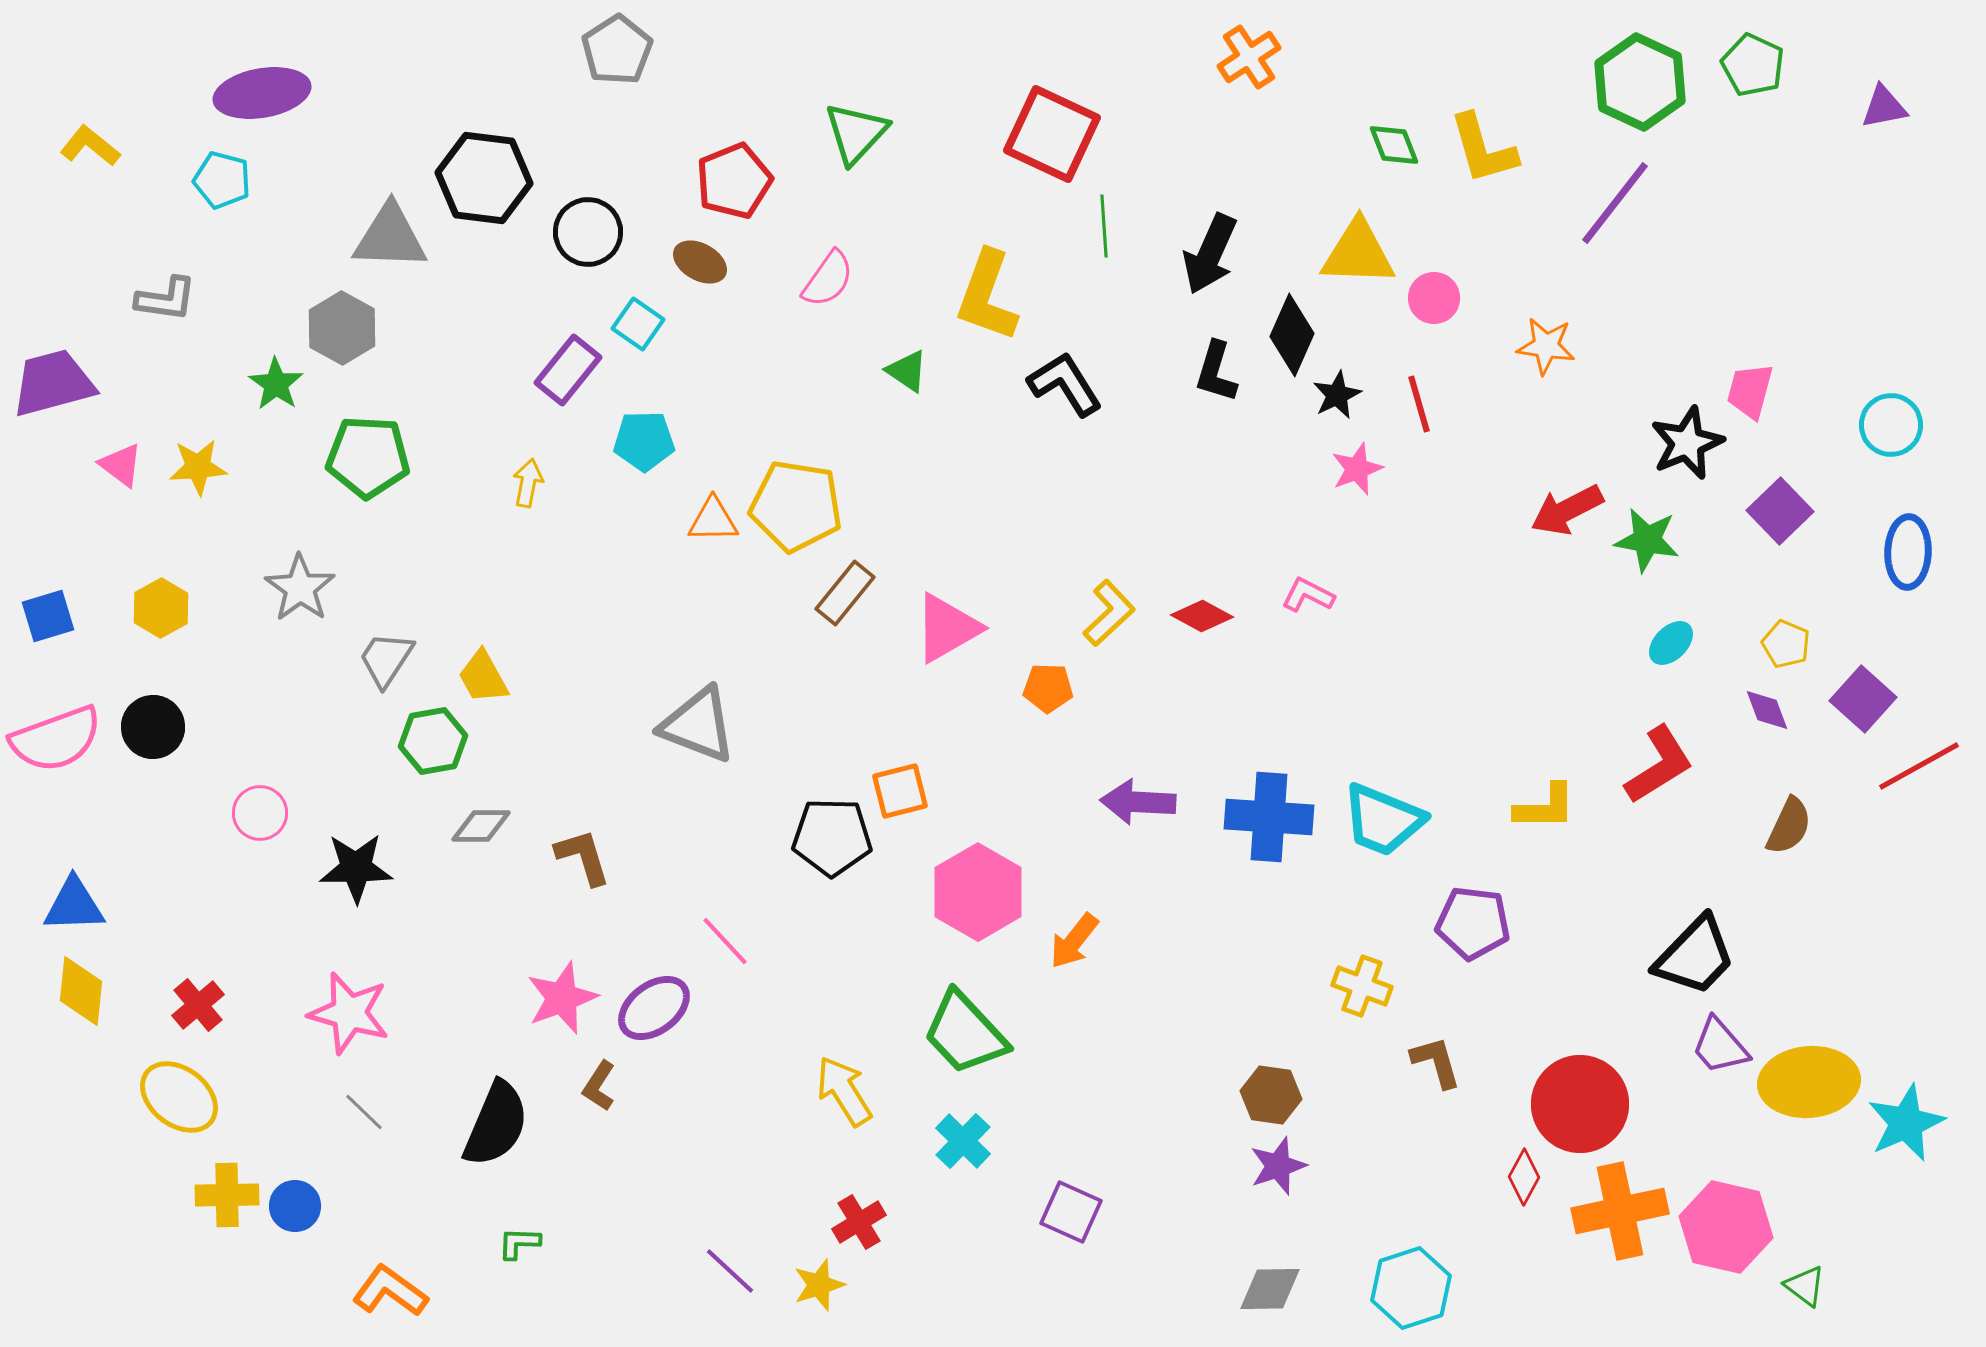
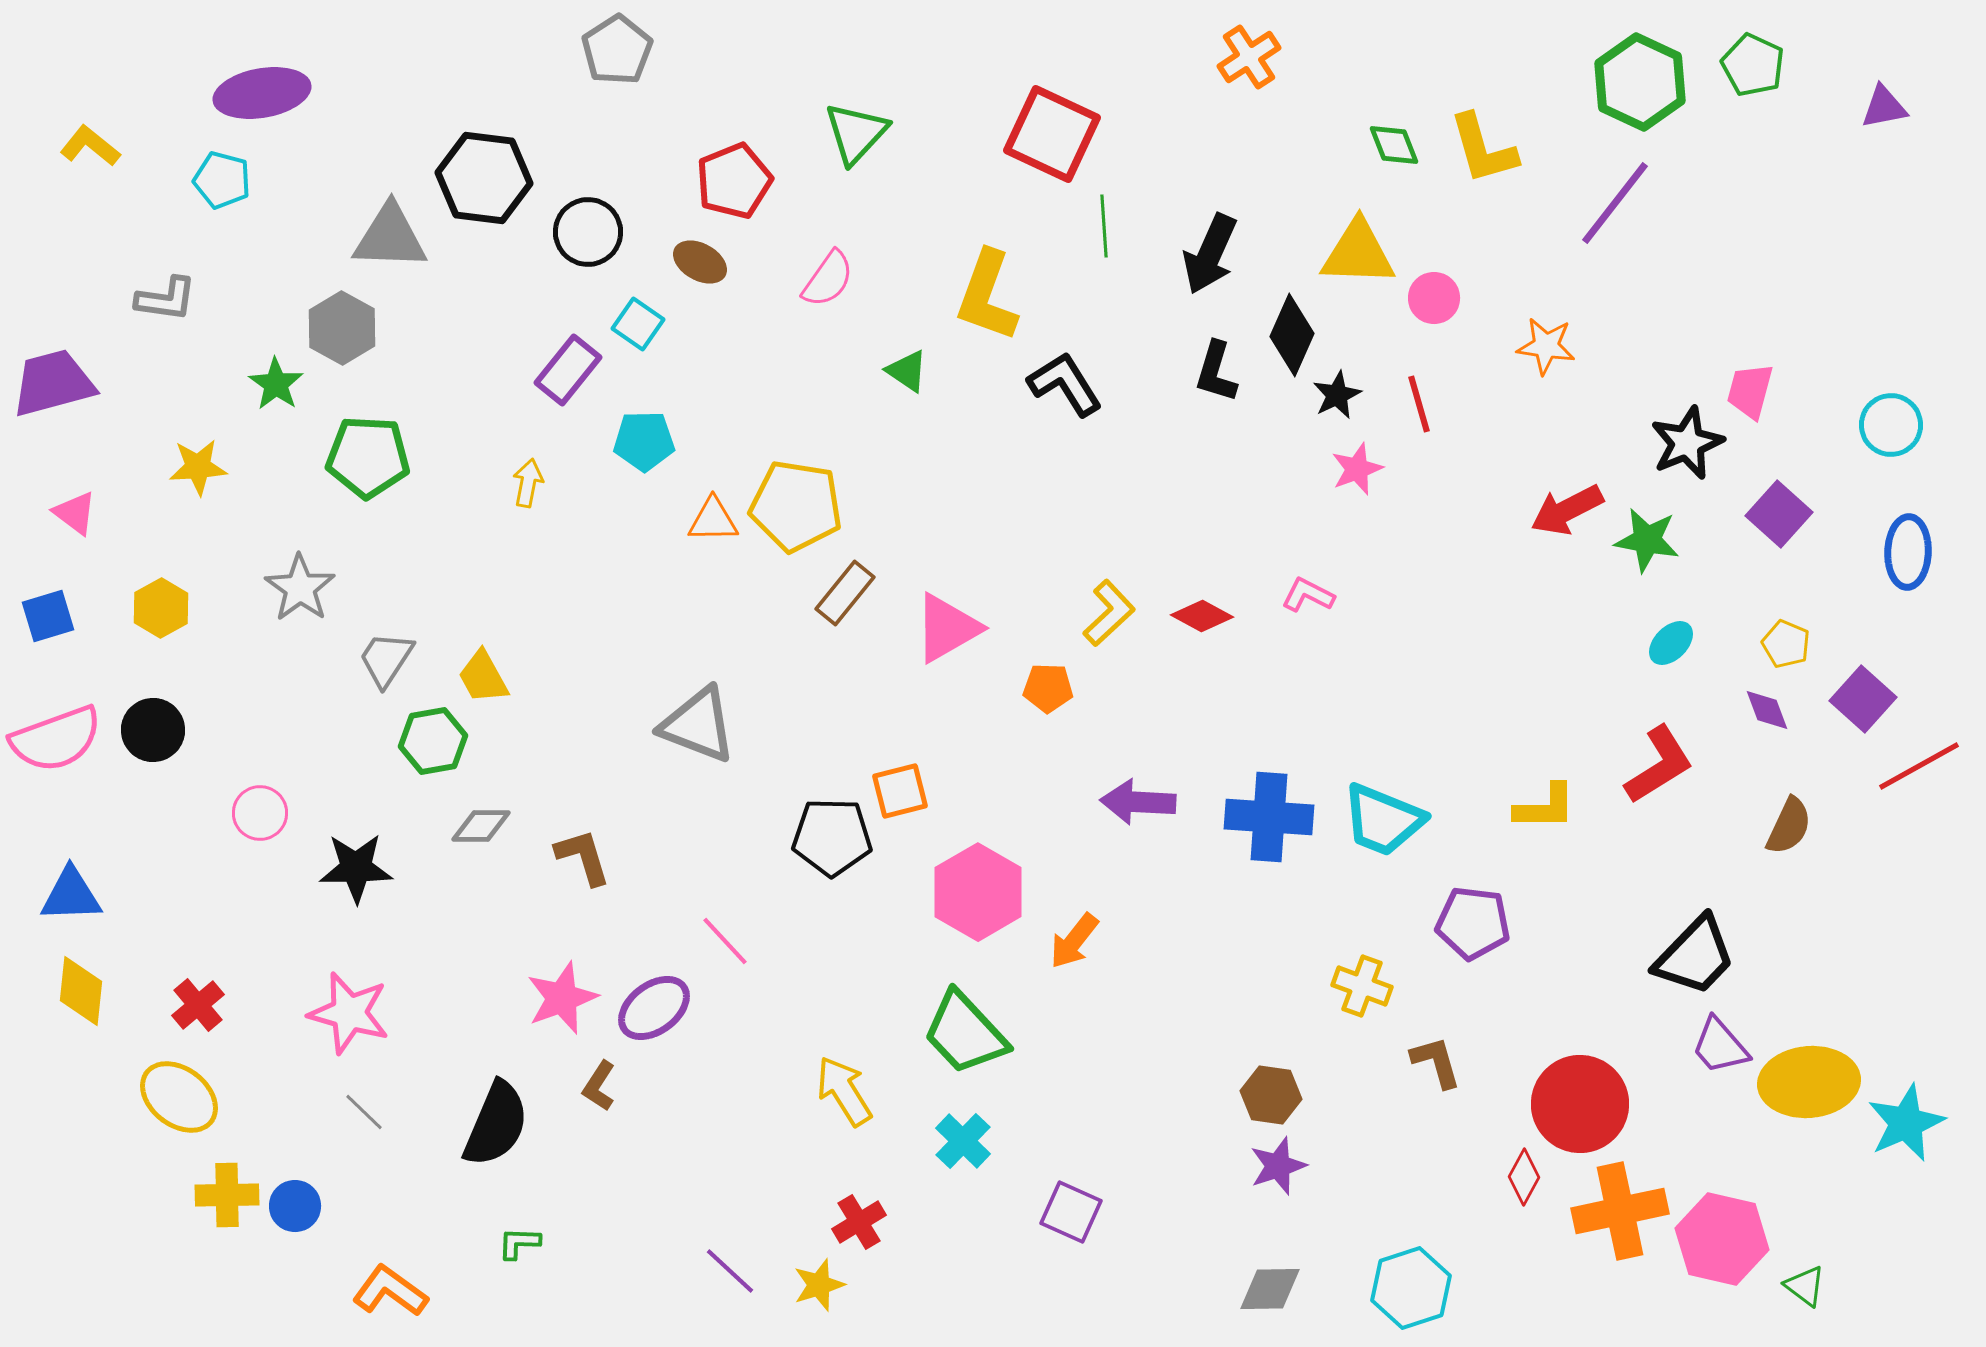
pink triangle at (121, 465): moved 46 px left, 48 px down
purple square at (1780, 511): moved 1 px left, 3 px down; rotated 4 degrees counterclockwise
black circle at (153, 727): moved 3 px down
blue triangle at (74, 905): moved 3 px left, 10 px up
pink hexagon at (1726, 1227): moved 4 px left, 12 px down
